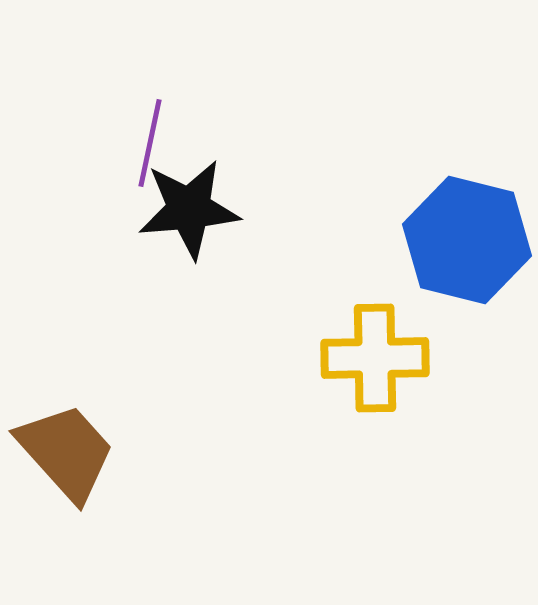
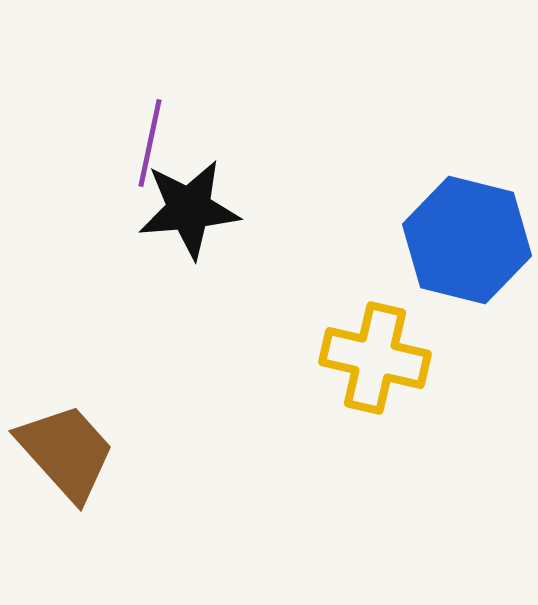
yellow cross: rotated 14 degrees clockwise
